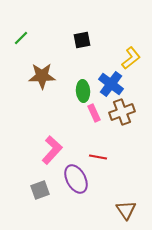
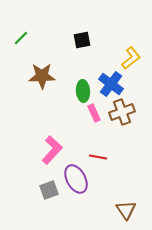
gray square: moved 9 px right
